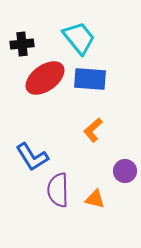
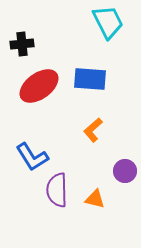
cyan trapezoid: moved 29 px right, 16 px up; rotated 12 degrees clockwise
red ellipse: moved 6 px left, 8 px down
purple semicircle: moved 1 px left
